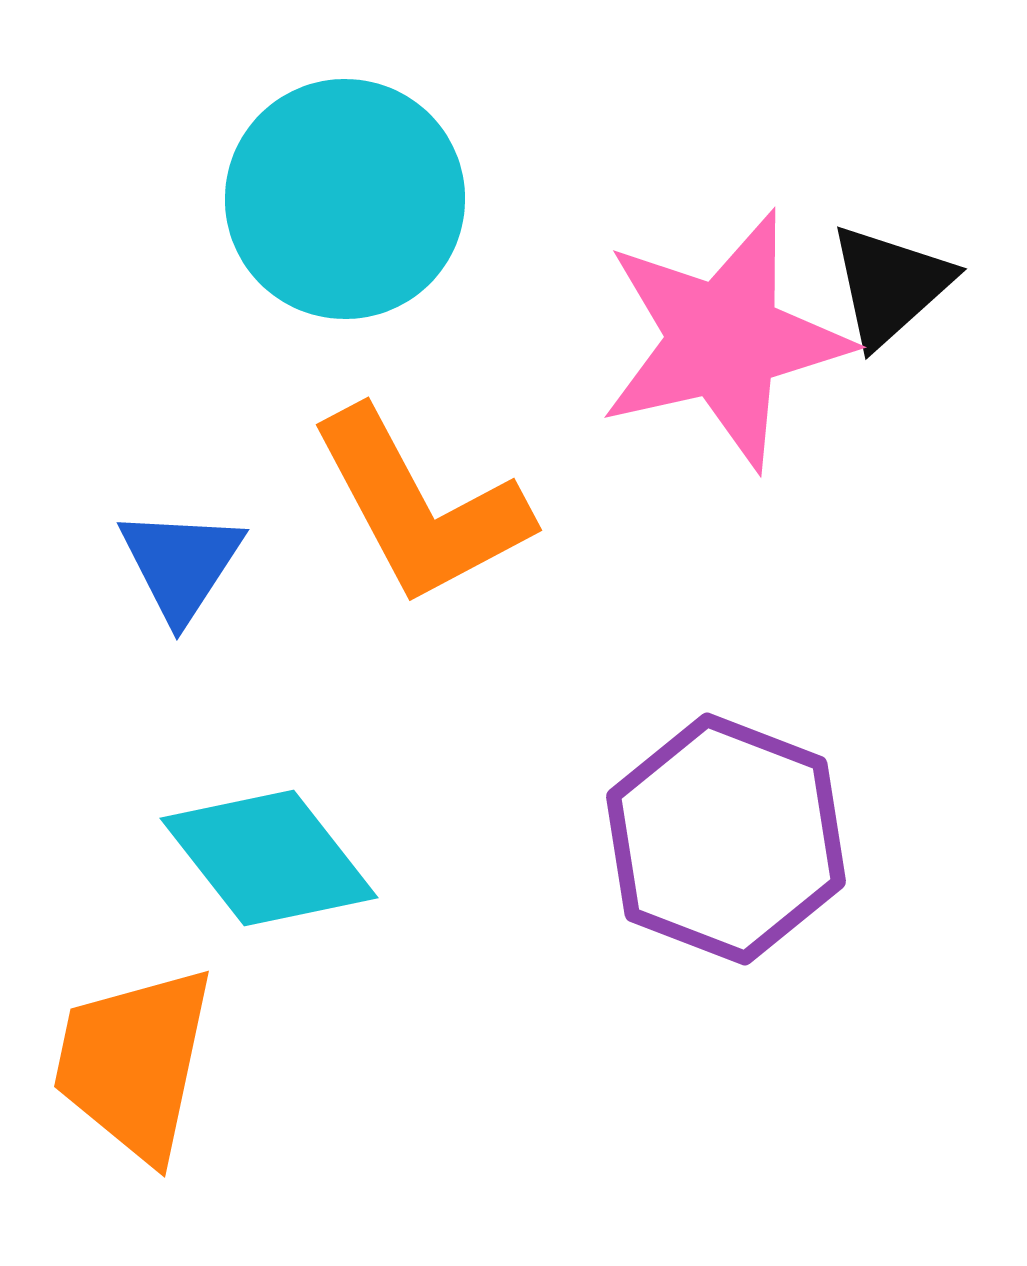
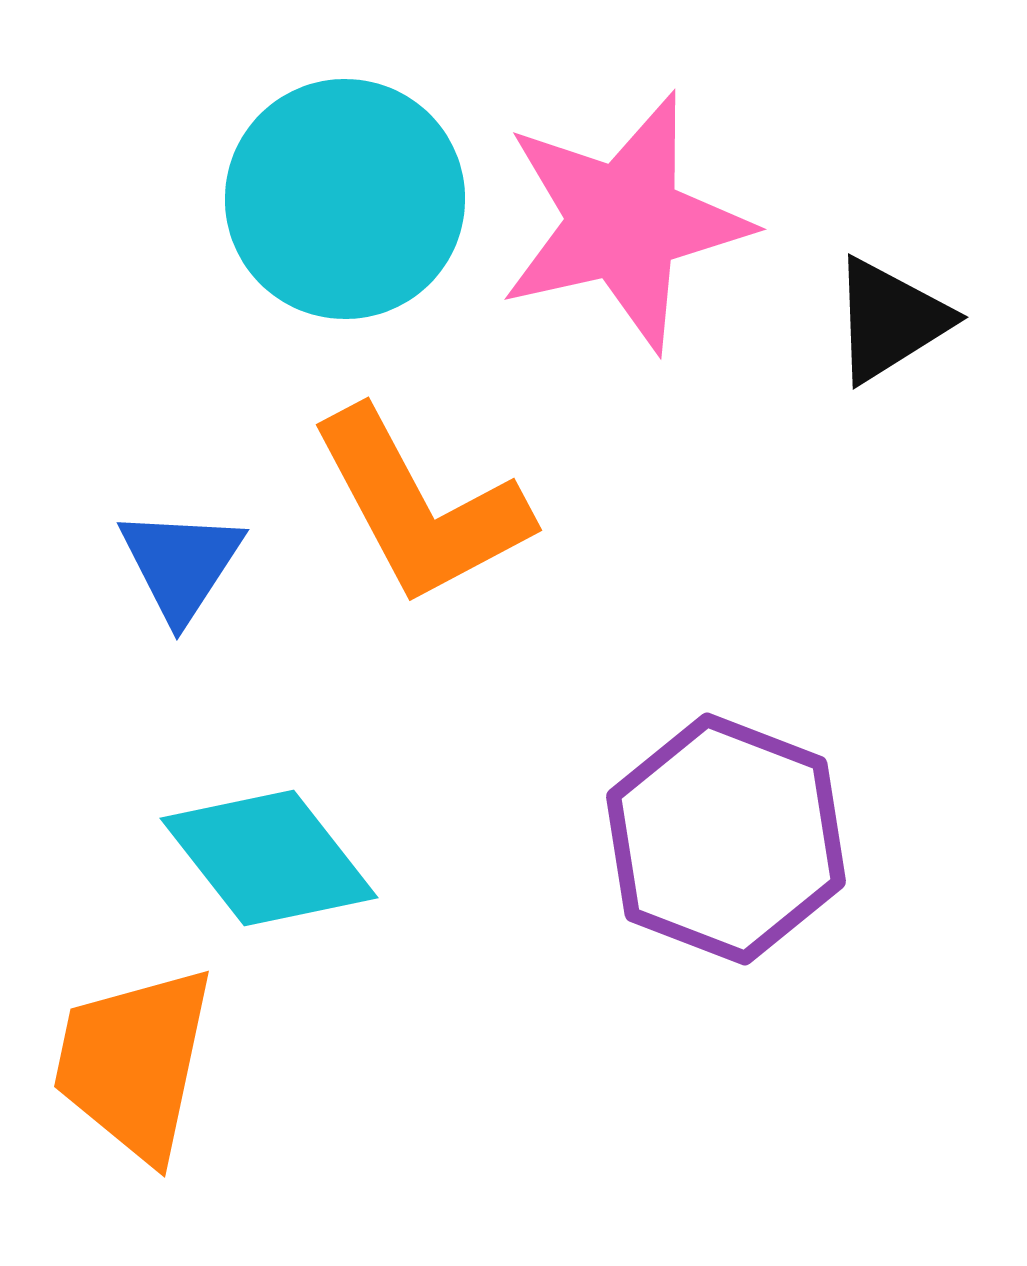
black triangle: moved 35 px down; rotated 10 degrees clockwise
pink star: moved 100 px left, 118 px up
